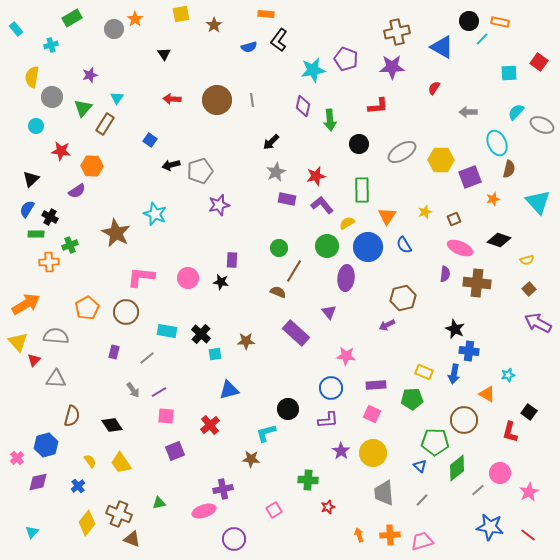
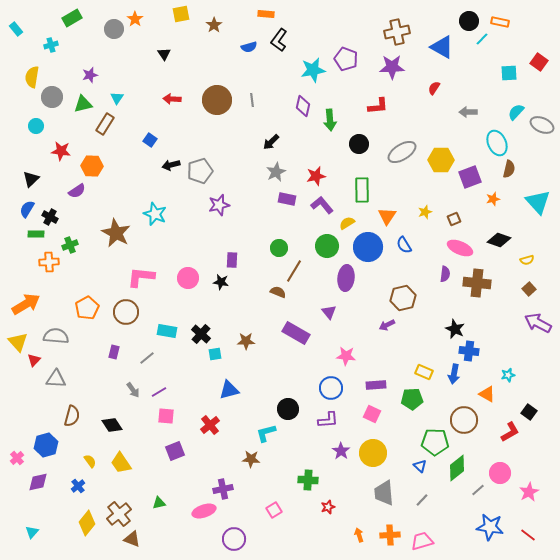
green triangle at (83, 108): moved 4 px up; rotated 36 degrees clockwise
purple rectangle at (296, 333): rotated 12 degrees counterclockwise
red L-shape at (510, 432): rotated 135 degrees counterclockwise
brown cross at (119, 514): rotated 30 degrees clockwise
